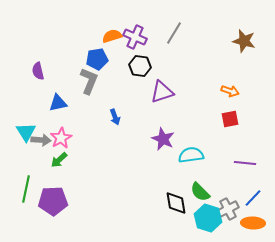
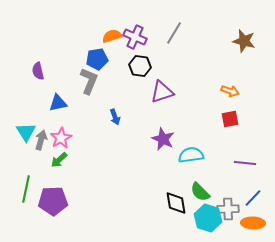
gray arrow: rotated 78 degrees counterclockwise
gray cross: rotated 25 degrees clockwise
